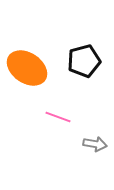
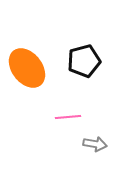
orange ellipse: rotated 18 degrees clockwise
pink line: moved 10 px right; rotated 25 degrees counterclockwise
